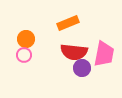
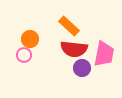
orange rectangle: moved 1 px right, 3 px down; rotated 65 degrees clockwise
orange circle: moved 4 px right
red semicircle: moved 3 px up
